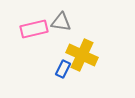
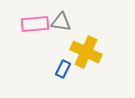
pink rectangle: moved 1 px right, 5 px up; rotated 8 degrees clockwise
yellow cross: moved 4 px right, 3 px up
